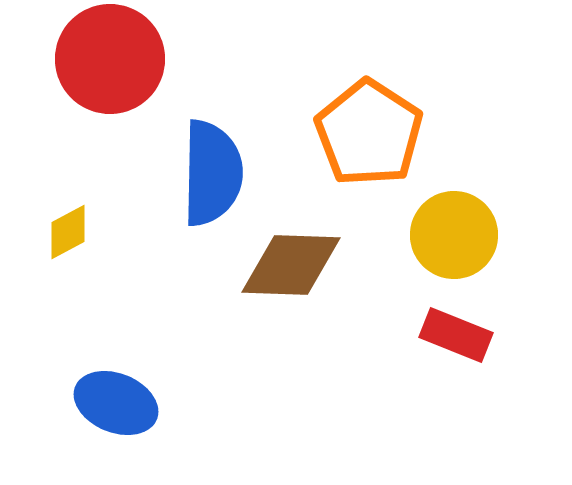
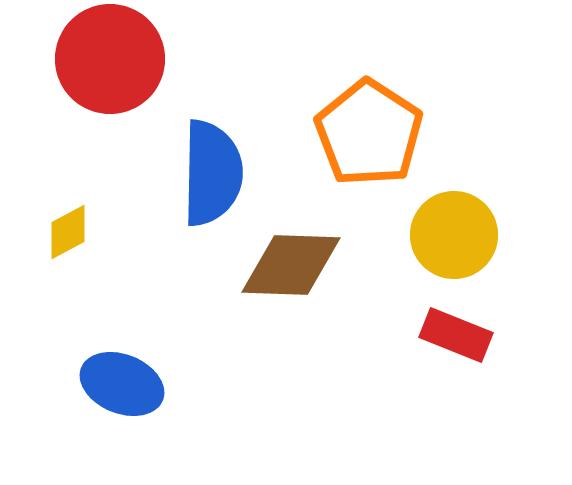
blue ellipse: moved 6 px right, 19 px up
